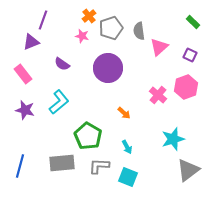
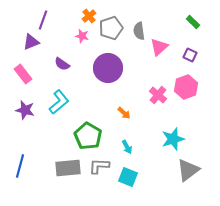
gray rectangle: moved 6 px right, 5 px down
